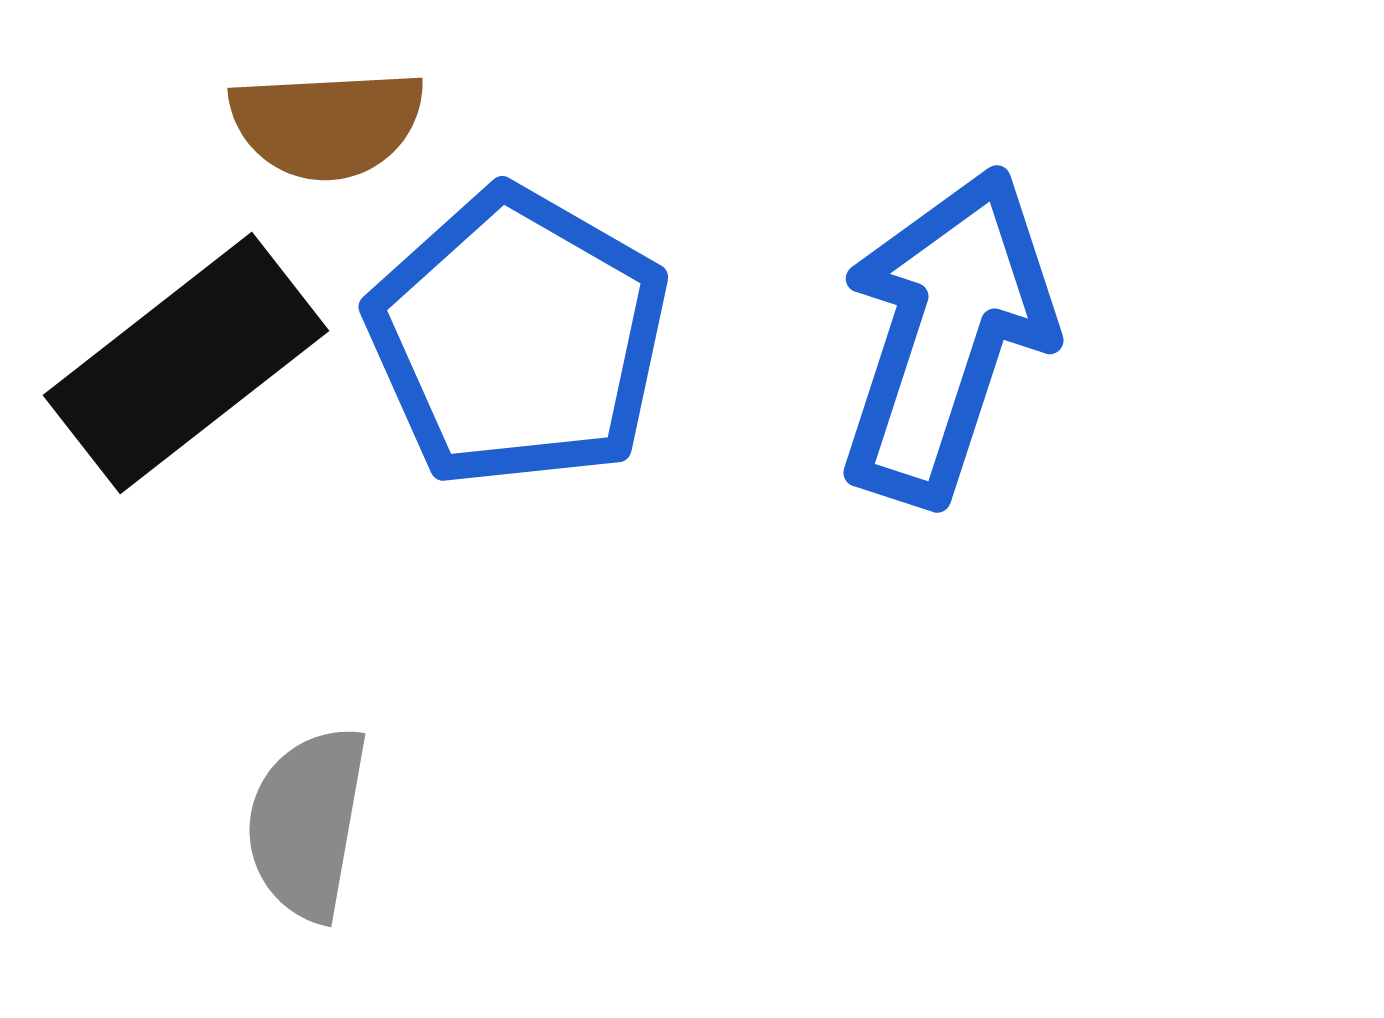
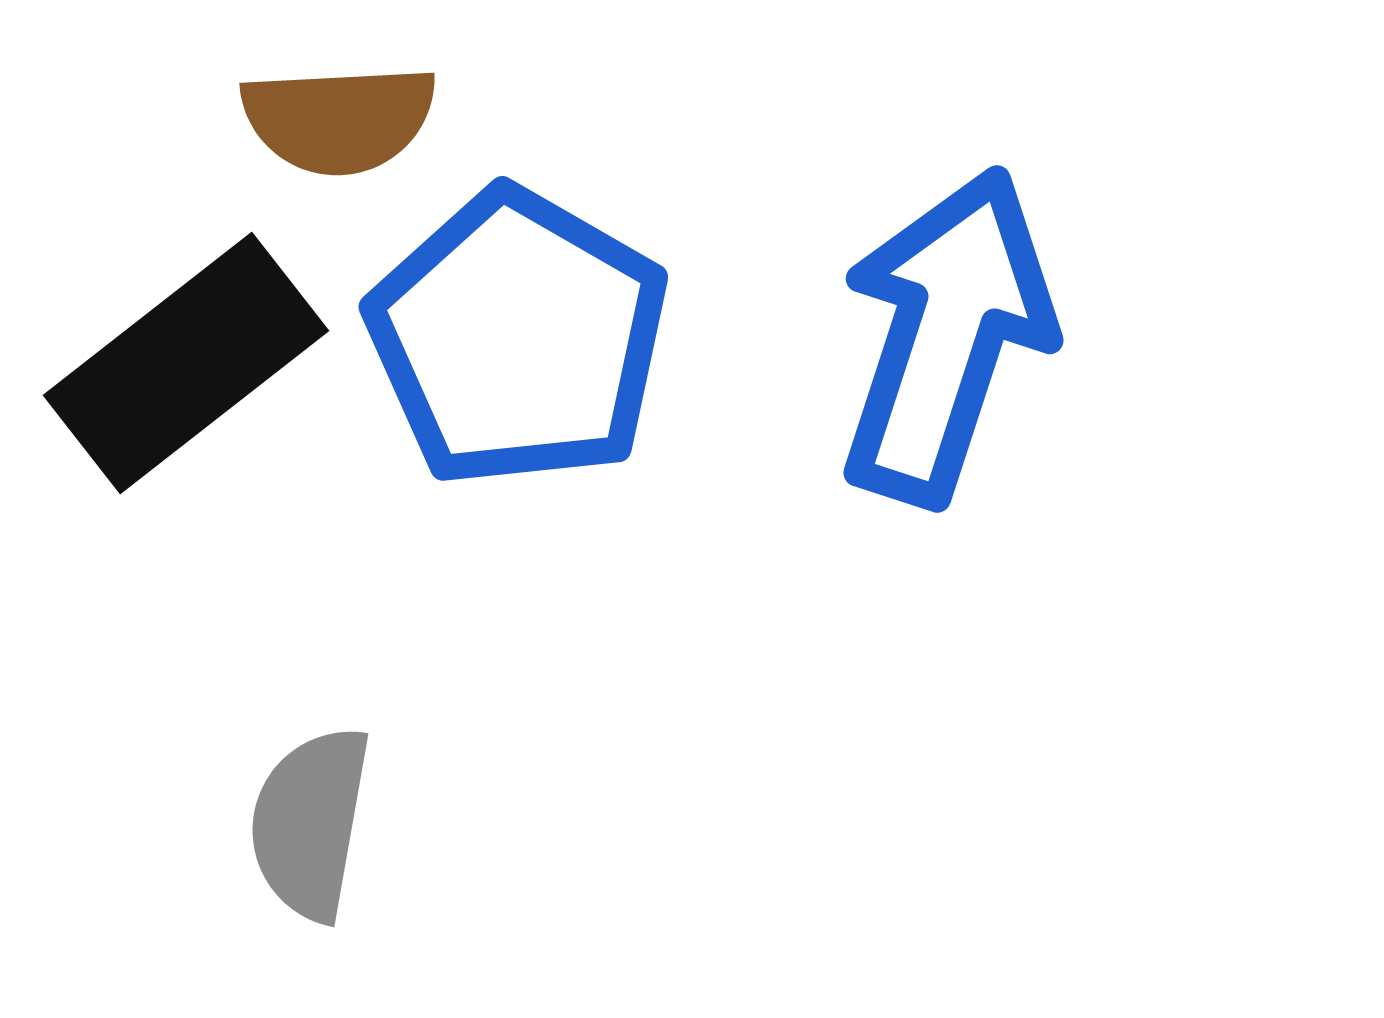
brown semicircle: moved 12 px right, 5 px up
gray semicircle: moved 3 px right
